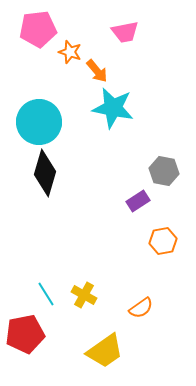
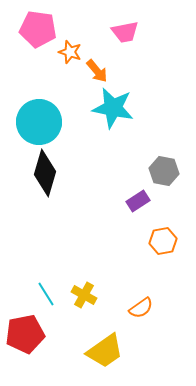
pink pentagon: rotated 15 degrees clockwise
